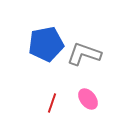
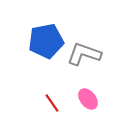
blue pentagon: moved 3 px up
red line: rotated 54 degrees counterclockwise
